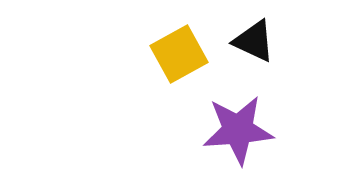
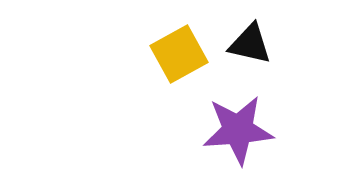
black triangle: moved 4 px left, 3 px down; rotated 12 degrees counterclockwise
